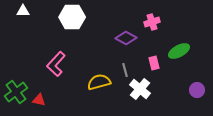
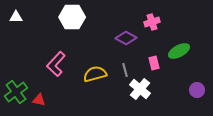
white triangle: moved 7 px left, 6 px down
yellow semicircle: moved 4 px left, 8 px up
